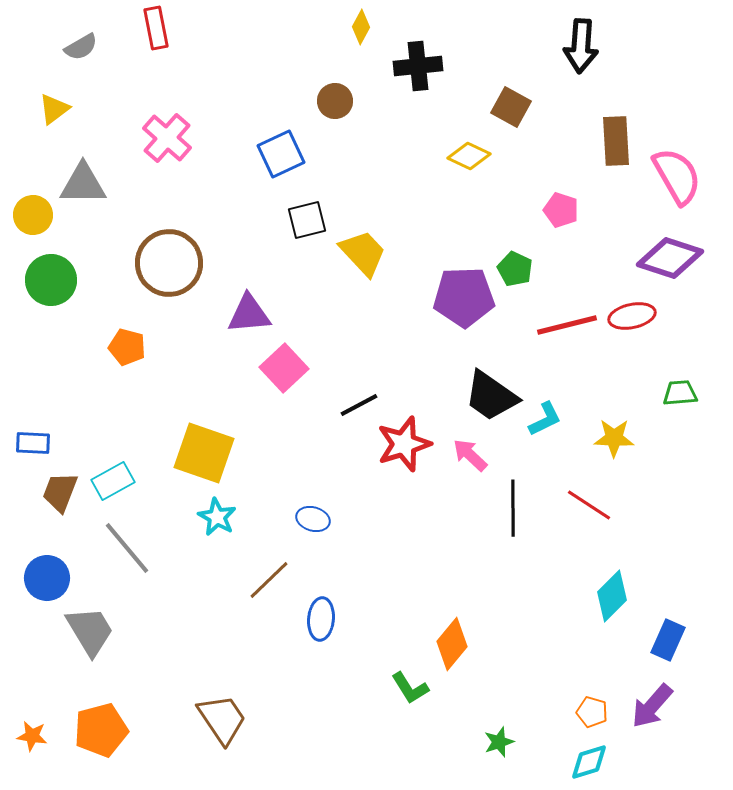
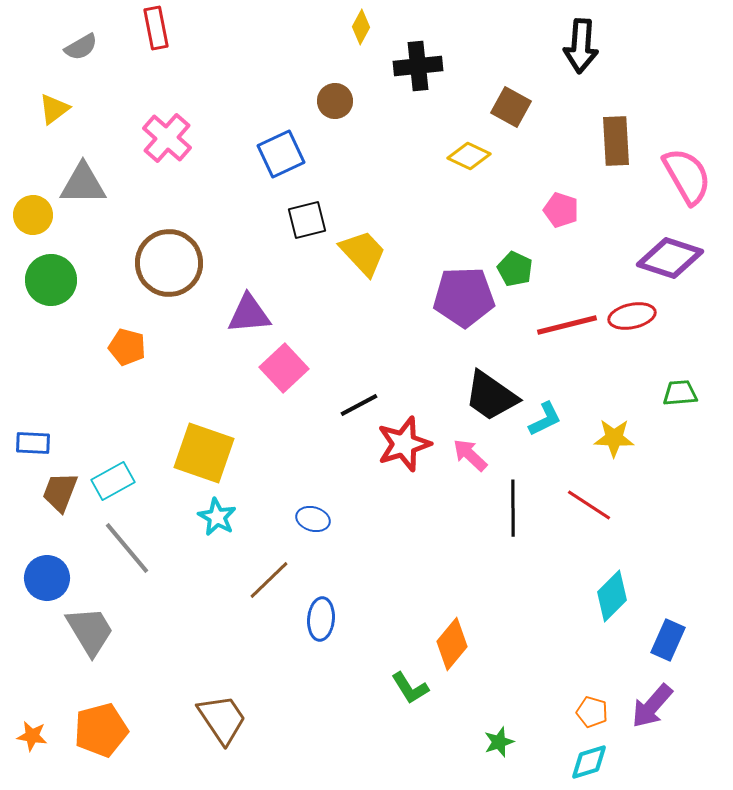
pink semicircle at (677, 176): moved 10 px right
